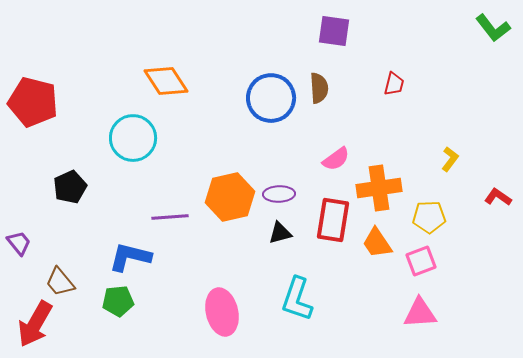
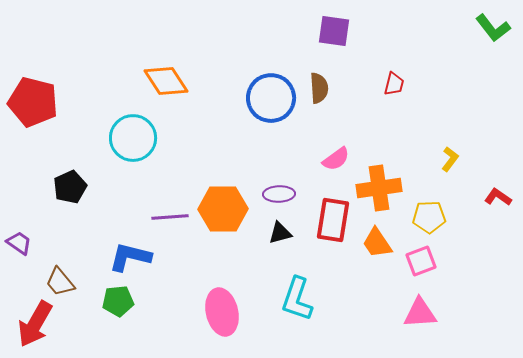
orange hexagon: moved 7 px left, 12 px down; rotated 12 degrees clockwise
purple trapezoid: rotated 16 degrees counterclockwise
